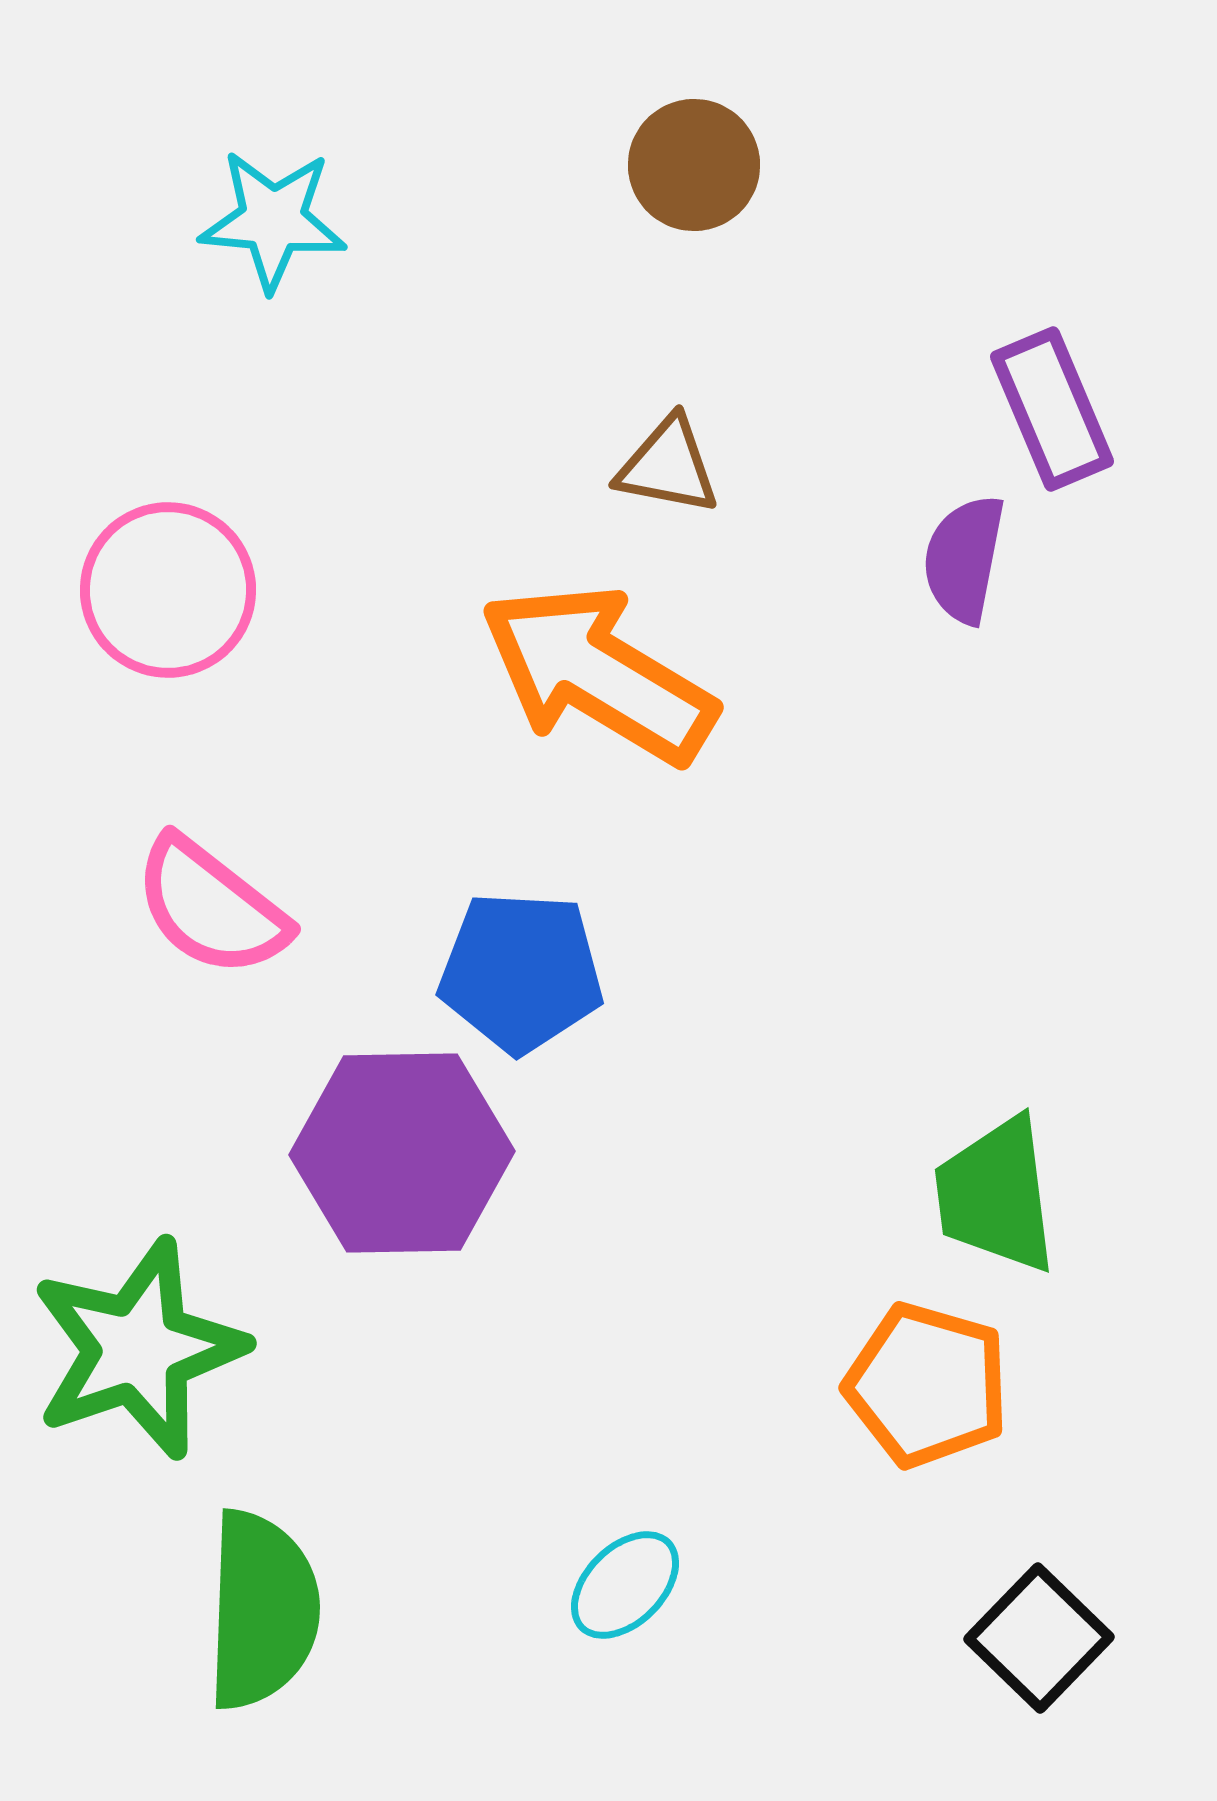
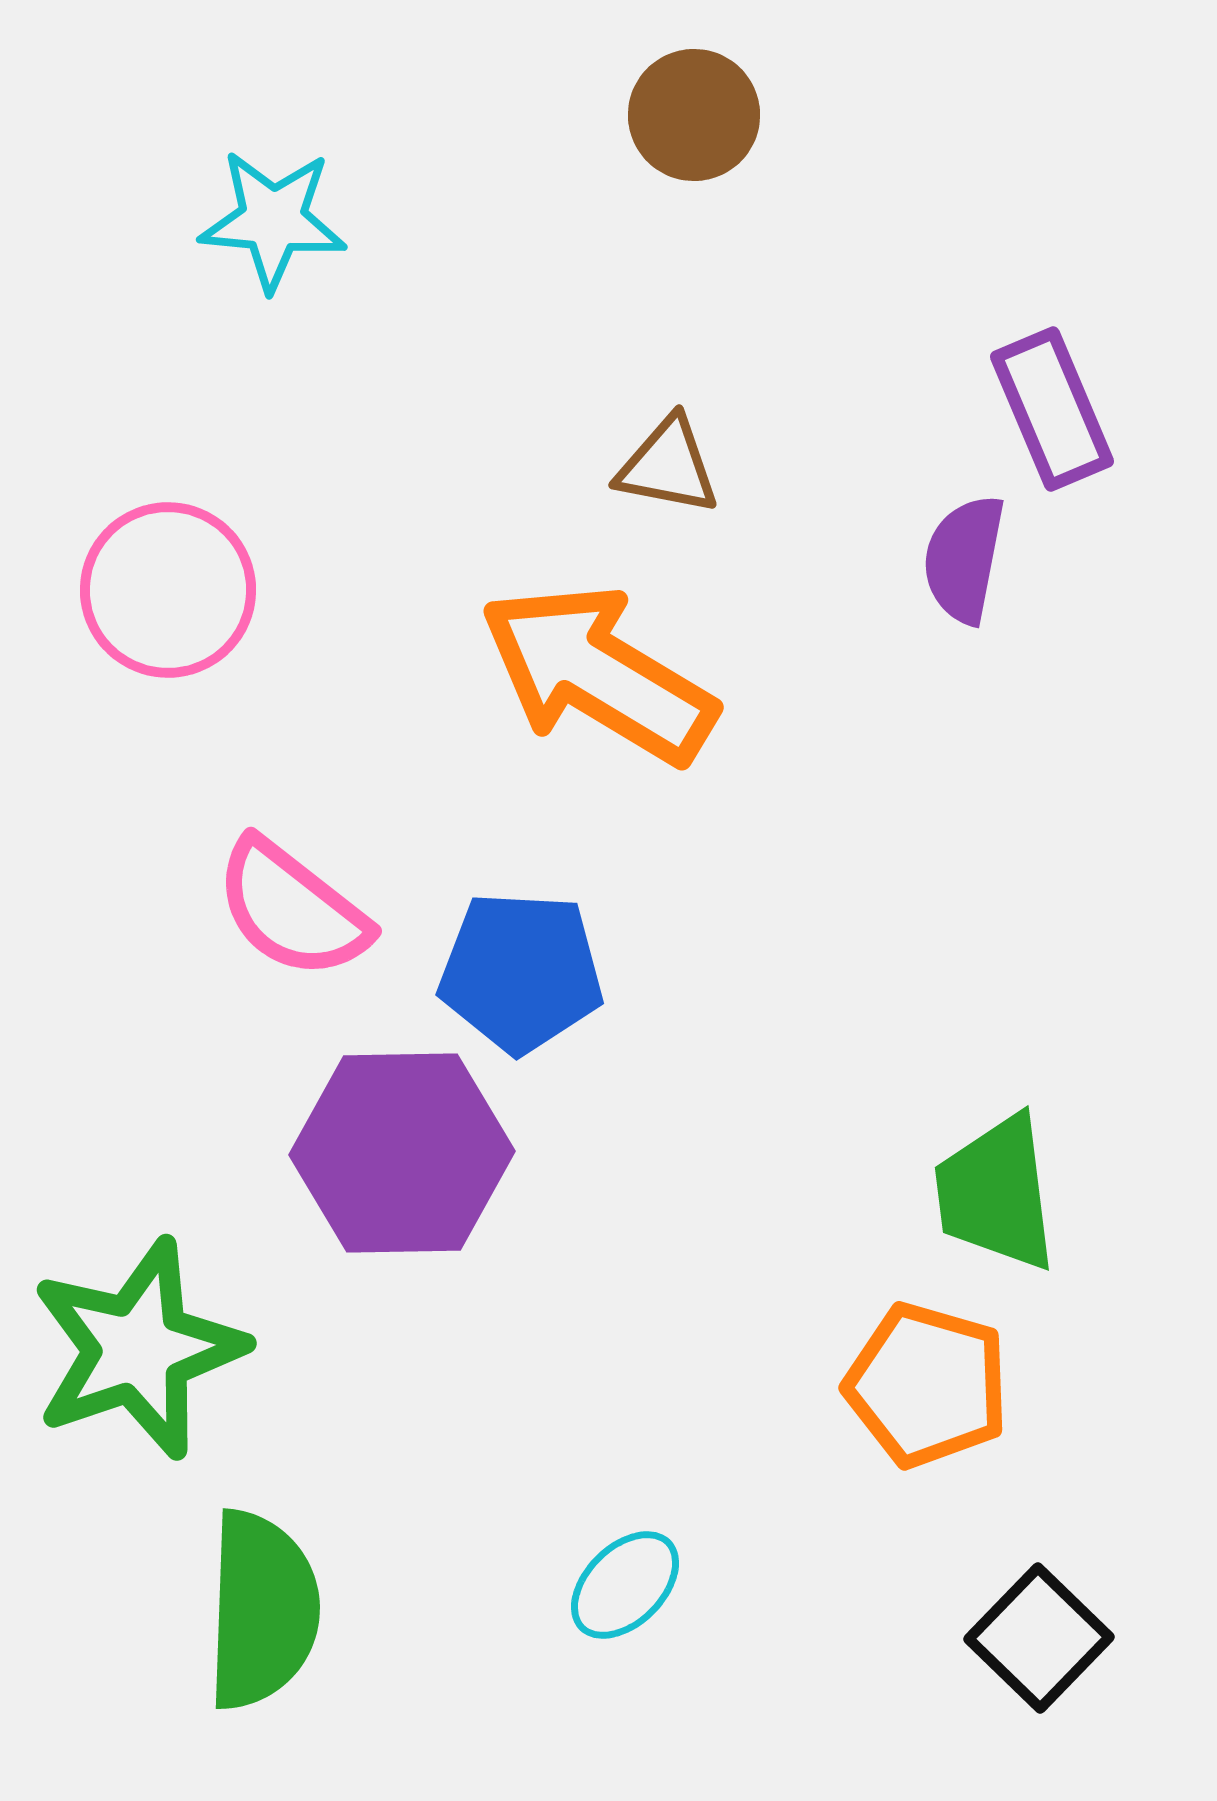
brown circle: moved 50 px up
pink semicircle: moved 81 px right, 2 px down
green trapezoid: moved 2 px up
